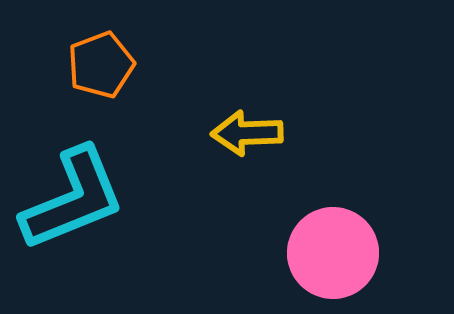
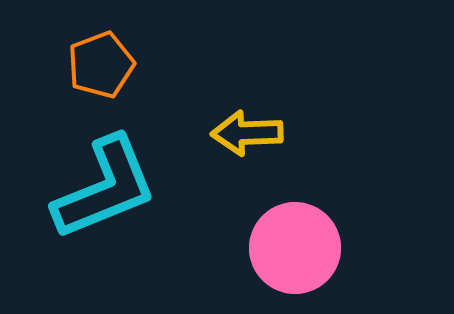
cyan L-shape: moved 32 px right, 11 px up
pink circle: moved 38 px left, 5 px up
